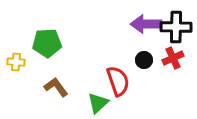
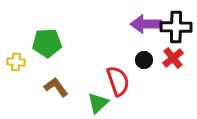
red cross: rotated 15 degrees counterclockwise
